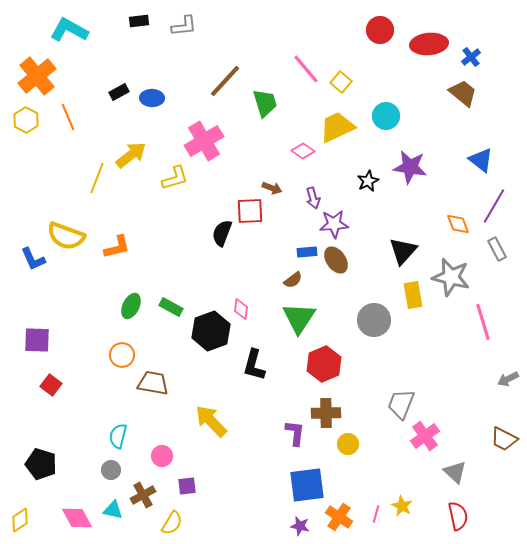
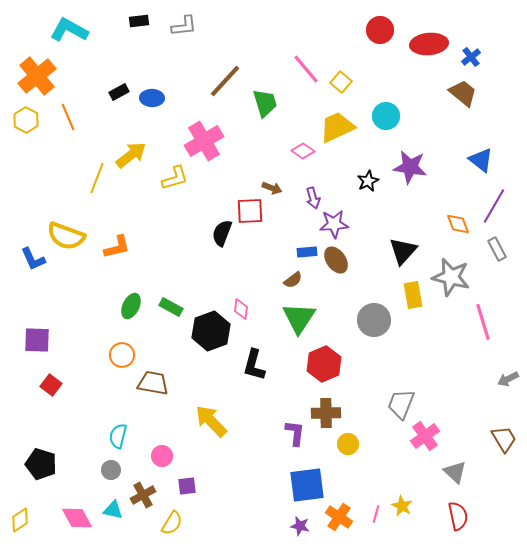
brown trapezoid at (504, 439): rotated 148 degrees counterclockwise
